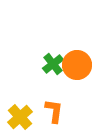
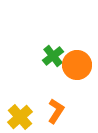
green cross: moved 8 px up
orange L-shape: moved 2 px right; rotated 25 degrees clockwise
